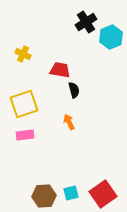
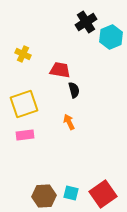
cyan square: rotated 28 degrees clockwise
